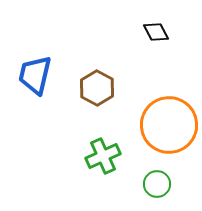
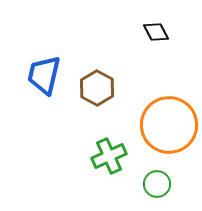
blue trapezoid: moved 9 px right
green cross: moved 6 px right
